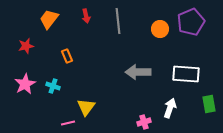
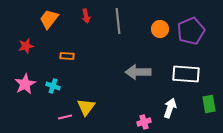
purple pentagon: moved 9 px down
orange rectangle: rotated 64 degrees counterclockwise
pink line: moved 3 px left, 6 px up
